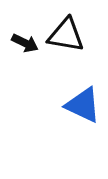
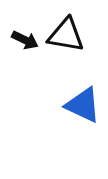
black arrow: moved 3 px up
